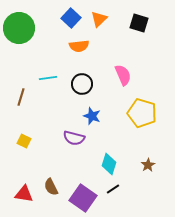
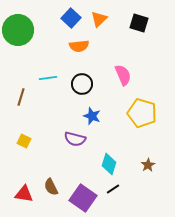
green circle: moved 1 px left, 2 px down
purple semicircle: moved 1 px right, 1 px down
